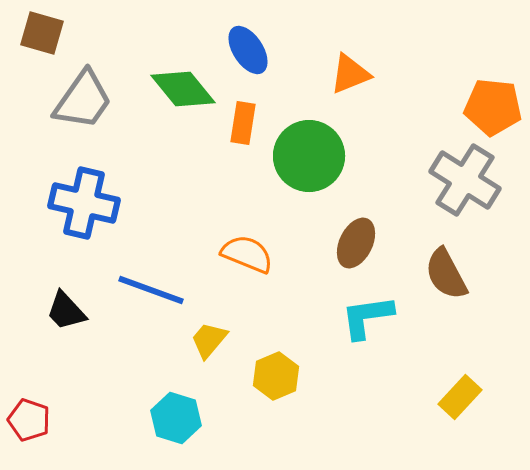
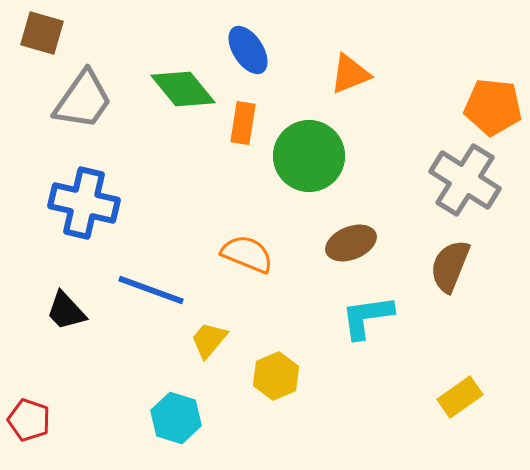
brown ellipse: moved 5 px left; rotated 42 degrees clockwise
brown semicircle: moved 4 px right, 8 px up; rotated 50 degrees clockwise
yellow rectangle: rotated 12 degrees clockwise
